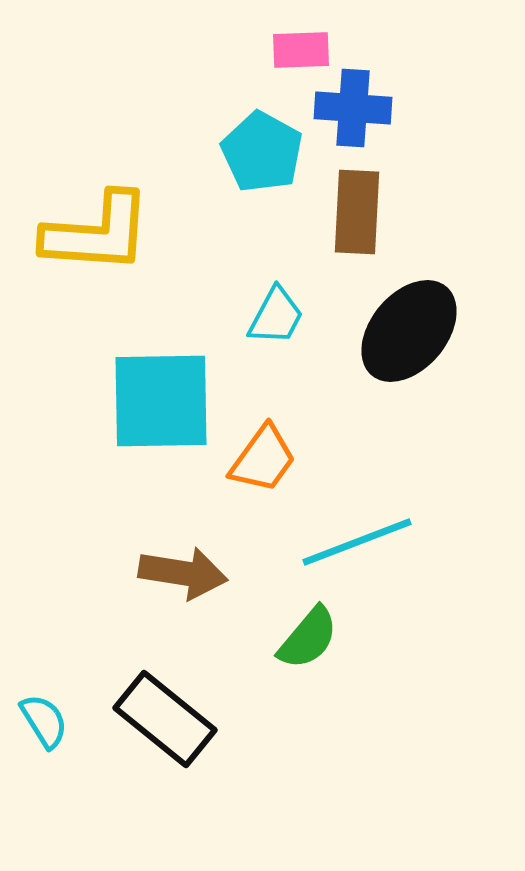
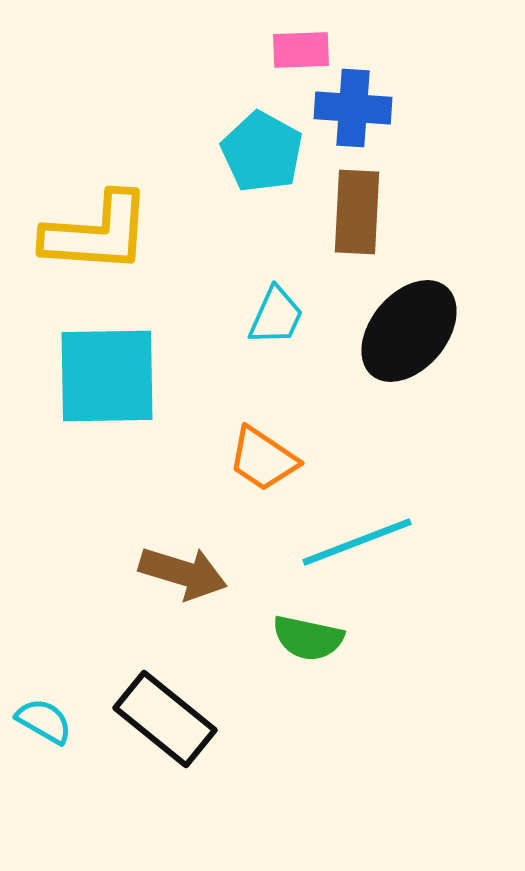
cyan trapezoid: rotated 4 degrees counterclockwise
cyan square: moved 54 px left, 25 px up
orange trapezoid: rotated 88 degrees clockwise
brown arrow: rotated 8 degrees clockwise
green semicircle: rotated 62 degrees clockwise
cyan semicircle: rotated 28 degrees counterclockwise
